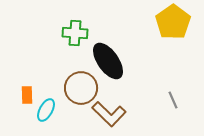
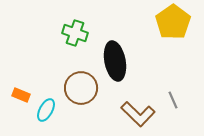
green cross: rotated 15 degrees clockwise
black ellipse: moved 7 px right; rotated 24 degrees clockwise
orange rectangle: moved 6 px left; rotated 66 degrees counterclockwise
brown L-shape: moved 29 px right
